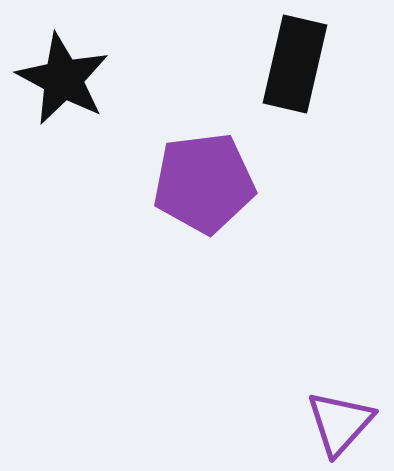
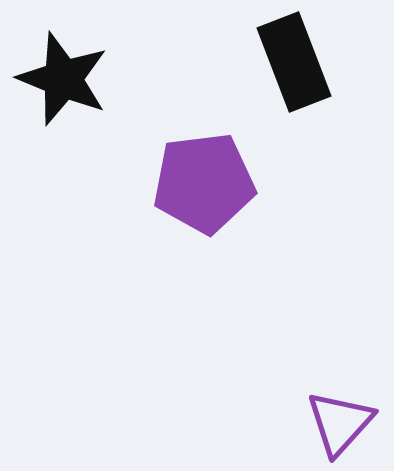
black rectangle: moved 1 px left, 2 px up; rotated 34 degrees counterclockwise
black star: rotated 6 degrees counterclockwise
